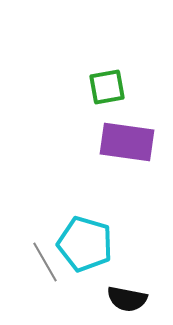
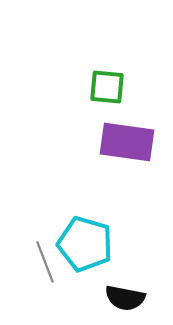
green square: rotated 15 degrees clockwise
gray line: rotated 9 degrees clockwise
black semicircle: moved 2 px left, 1 px up
